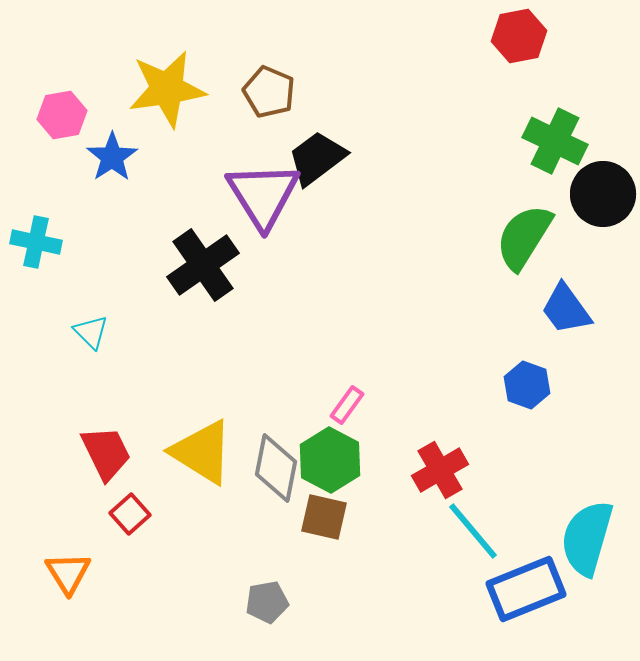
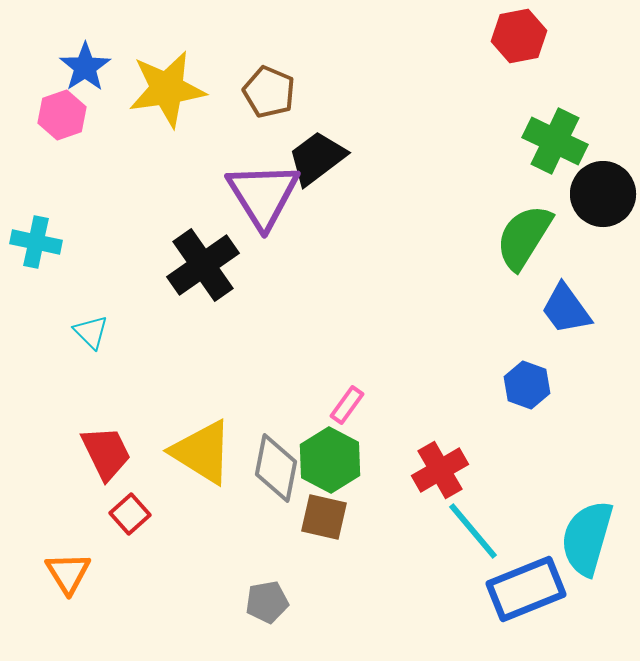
pink hexagon: rotated 9 degrees counterclockwise
blue star: moved 27 px left, 90 px up
